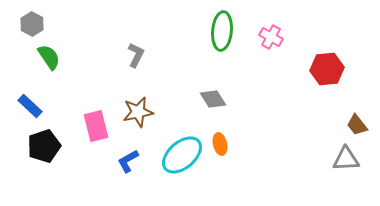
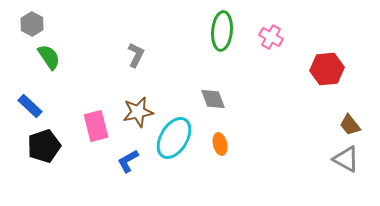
gray diamond: rotated 12 degrees clockwise
brown trapezoid: moved 7 px left
cyan ellipse: moved 8 px left, 17 px up; rotated 18 degrees counterclockwise
gray triangle: rotated 32 degrees clockwise
